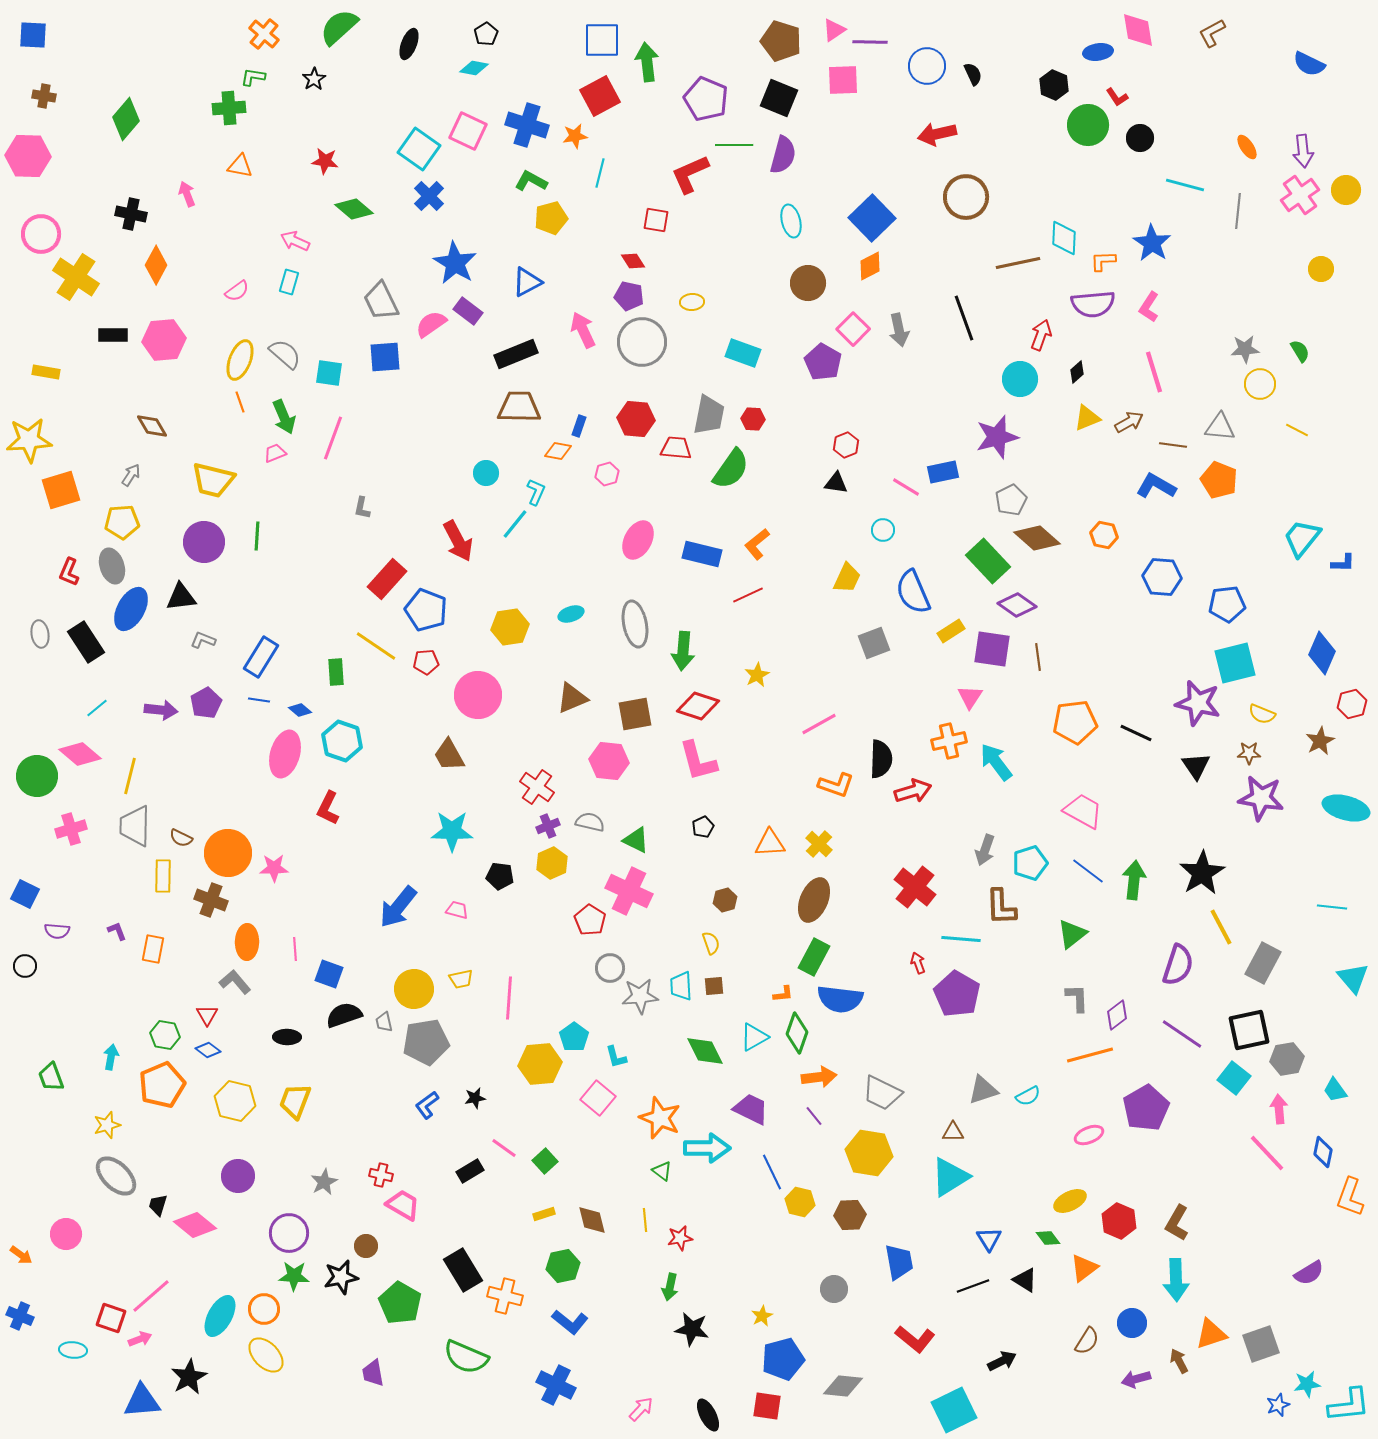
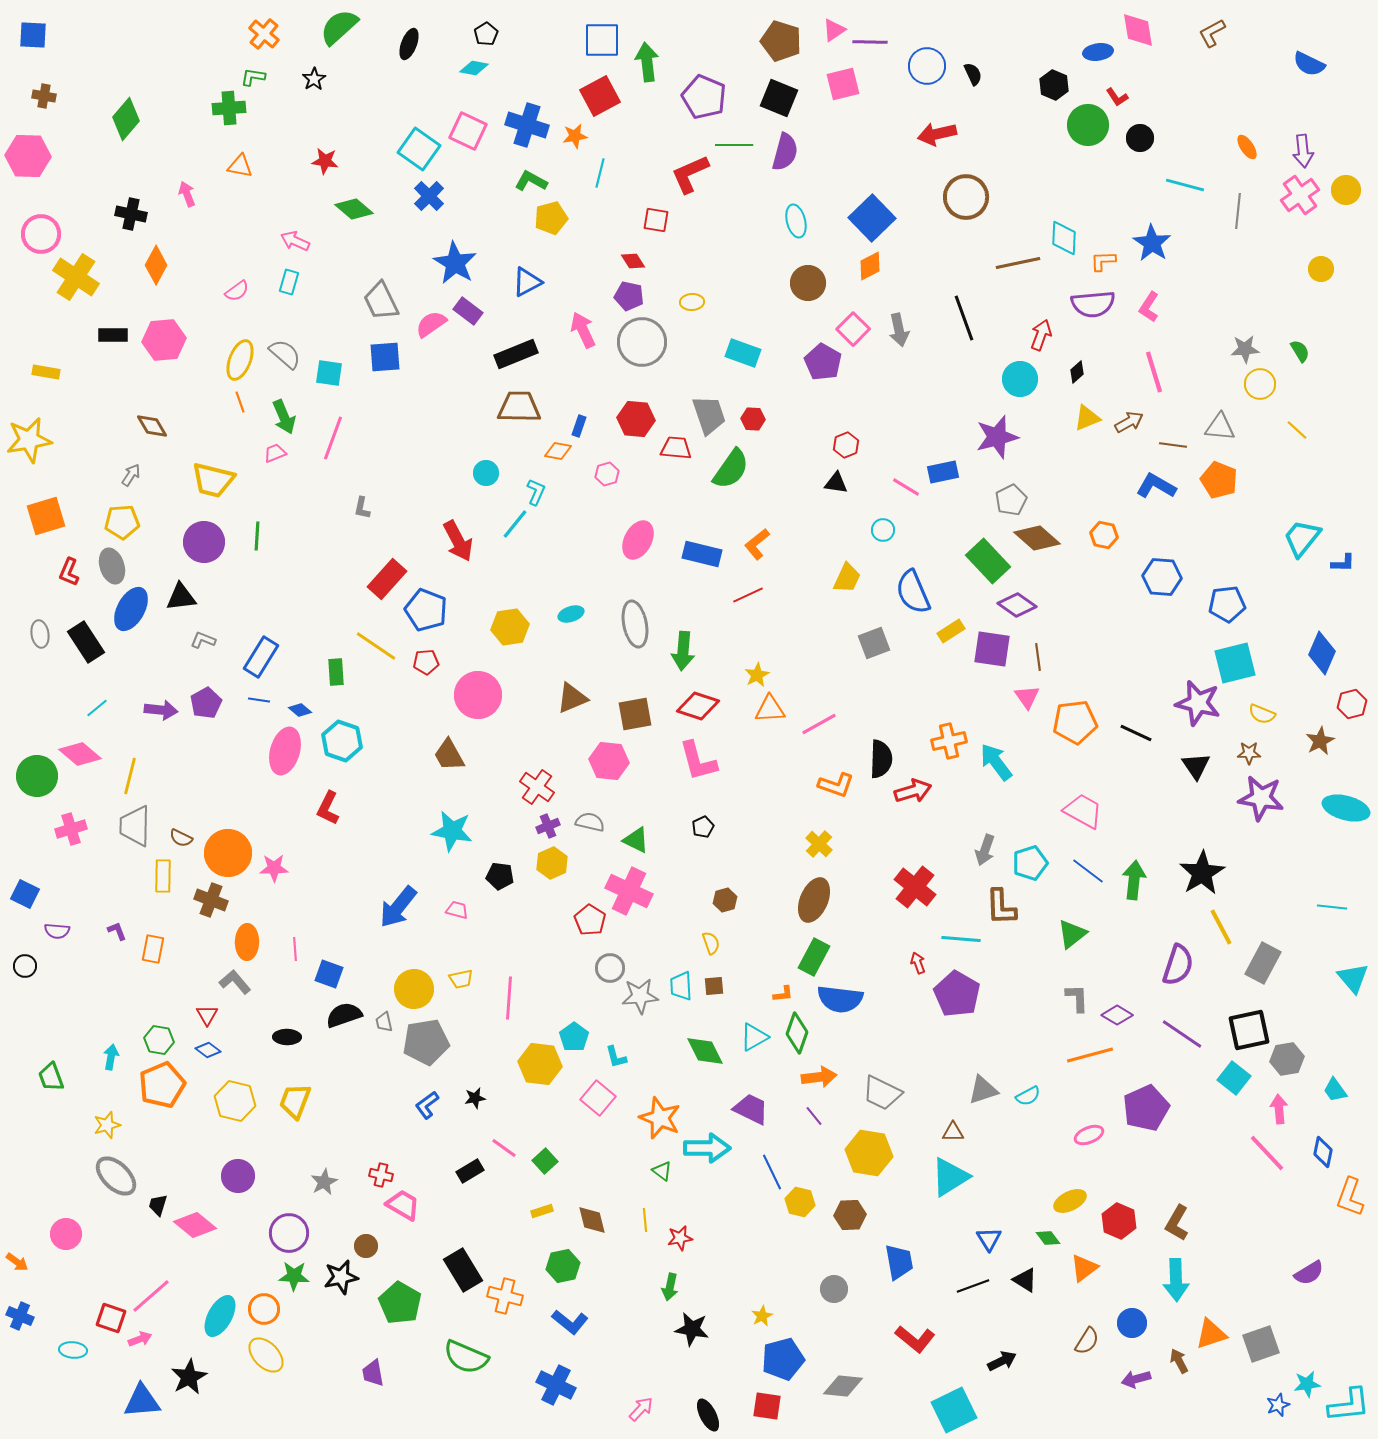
pink square at (843, 80): moved 4 px down; rotated 12 degrees counterclockwise
purple pentagon at (706, 99): moved 2 px left, 2 px up
purple semicircle at (783, 155): moved 2 px right, 3 px up
cyan ellipse at (791, 221): moved 5 px right
gray trapezoid at (709, 415): rotated 30 degrees counterclockwise
yellow line at (1297, 430): rotated 15 degrees clockwise
yellow star at (29, 440): rotated 6 degrees counterclockwise
orange square at (61, 490): moved 15 px left, 26 px down
pink triangle at (970, 697): moved 57 px right; rotated 8 degrees counterclockwise
pink ellipse at (285, 754): moved 3 px up
cyan star at (452, 831): rotated 9 degrees clockwise
orange triangle at (770, 843): moved 134 px up
purple diamond at (1117, 1015): rotated 68 degrees clockwise
green hexagon at (165, 1035): moved 6 px left, 5 px down
yellow hexagon at (540, 1064): rotated 12 degrees clockwise
purple pentagon at (1146, 1108): rotated 6 degrees clockwise
yellow rectangle at (544, 1214): moved 2 px left, 3 px up
orange arrow at (21, 1255): moved 4 px left, 7 px down
